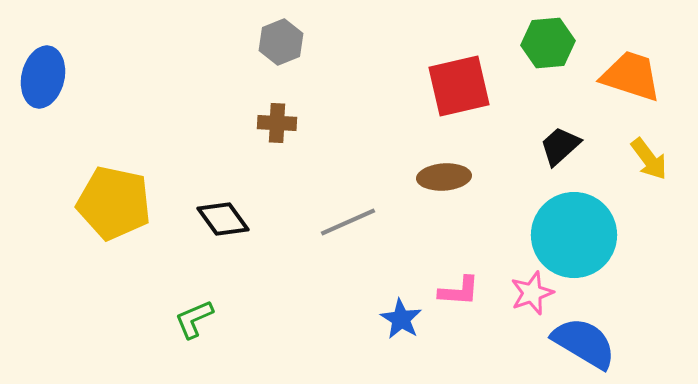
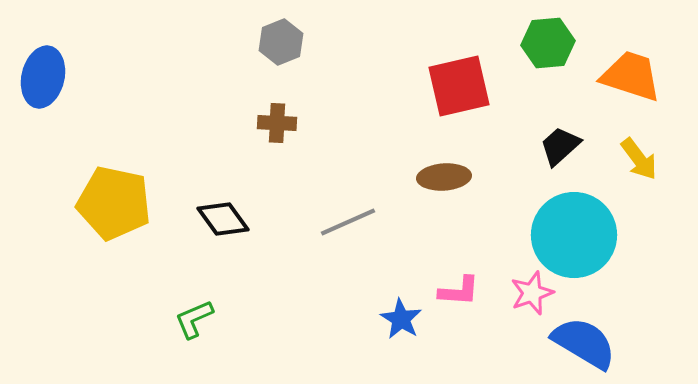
yellow arrow: moved 10 px left
